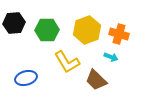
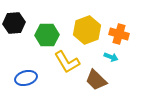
green hexagon: moved 5 px down
